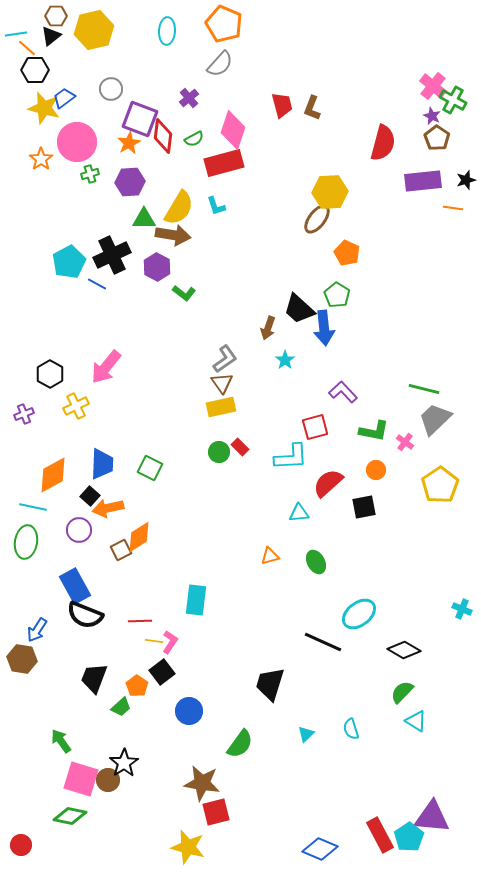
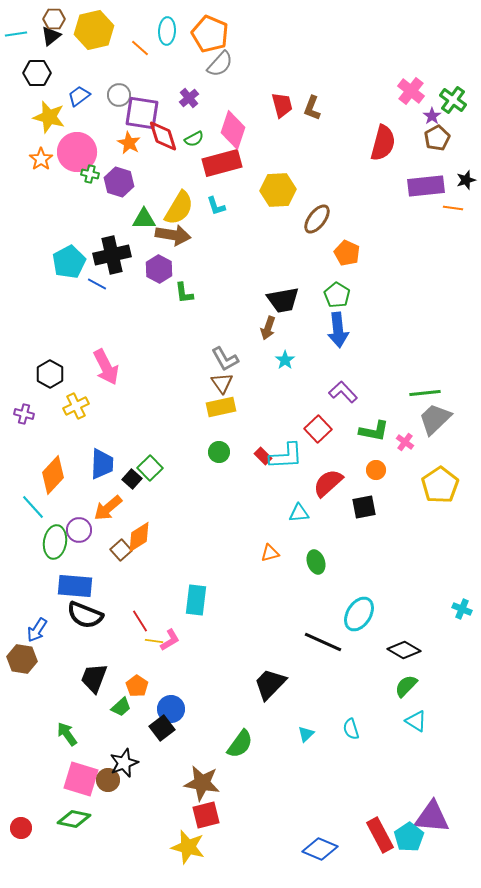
brown hexagon at (56, 16): moved 2 px left, 3 px down
orange pentagon at (224, 24): moved 14 px left, 10 px down
orange line at (27, 48): moved 113 px right
black hexagon at (35, 70): moved 2 px right, 3 px down
pink cross at (433, 86): moved 22 px left, 5 px down
gray circle at (111, 89): moved 8 px right, 6 px down
blue trapezoid at (64, 98): moved 15 px right, 2 px up
green cross at (453, 100): rotated 8 degrees clockwise
yellow star at (44, 108): moved 5 px right, 9 px down
purple star at (432, 116): rotated 12 degrees clockwise
purple square at (140, 119): moved 2 px right, 6 px up; rotated 12 degrees counterclockwise
red diamond at (163, 136): rotated 24 degrees counterclockwise
brown pentagon at (437, 138): rotated 10 degrees clockwise
pink circle at (77, 142): moved 10 px down
orange star at (129, 143): rotated 15 degrees counterclockwise
red rectangle at (224, 163): moved 2 px left
green cross at (90, 174): rotated 30 degrees clockwise
purple rectangle at (423, 181): moved 3 px right, 5 px down
purple hexagon at (130, 182): moved 11 px left; rotated 20 degrees clockwise
yellow hexagon at (330, 192): moved 52 px left, 2 px up
black cross at (112, 255): rotated 12 degrees clockwise
purple hexagon at (157, 267): moved 2 px right, 2 px down
green L-shape at (184, 293): rotated 45 degrees clockwise
black trapezoid at (299, 309): moved 16 px left, 9 px up; rotated 52 degrees counterclockwise
blue arrow at (324, 328): moved 14 px right, 2 px down
gray L-shape at (225, 359): rotated 96 degrees clockwise
pink arrow at (106, 367): rotated 66 degrees counterclockwise
green line at (424, 389): moved 1 px right, 4 px down; rotated 20 degrees counterclockwise
purple cross at (24, 414): rotated 36 degrees clockwise
red square at (315, 427): moved 3 px right, 2 px down; rotated 28 degrees counterclockwise
red rectangle at (240, 447): moved 23 px right, 9 px down
cyan L-shape at (291, 457): moved 5 px left, 1 px up
green square at (150, 468): rotated 20 degrees clockwise
orange diamond at (53, 475): rotated 18 degrees counterclockwise
black square at (90, 496): moved 42 px right, 17 px up
cyan line at (33, 507): rotated 36 degrees clockwise
orange arrow at (108, 508): rotated 28 degrees counterclockwise
green ellipse at (26, 542): moved 29 px right
brown square at (121, 550): rotated 15 degrees counterclockwise
orange triangle at (270, 556): moved 3 px up
green ellipse at (316, 562): rotated 10 degrees clockwise
blue rectangle at (75, 586): rotated 56 degrees counterclockwise
cyan ellipse at (359, 614): rotated 20 degrees counterclockwise
red line at (140, 621): rotated 60 degrees clockwise
pink L-shape at (170, 642): moved 2 px up; rotated 25 degrees clockwise
black square at (162, 672): moved 56 px down
black trapezoid at (270, 684): rotated 27 degrees clockwise
green semicircle at (402, 692): moved 4 px right, 6 px up
blue circle at (189, 711): moved 18 px left, 2 px up
green arrow at (61, 741): moved 6 px right, 7 px up
black star at (124, 763): rotated 12 degrees clockwise
red square at (216, 812): moved 10 px left, 3 px down
green diamond at (70, 816): moved 4 px right, 3 px down
red circle at (21, 845): moved 17 px up
